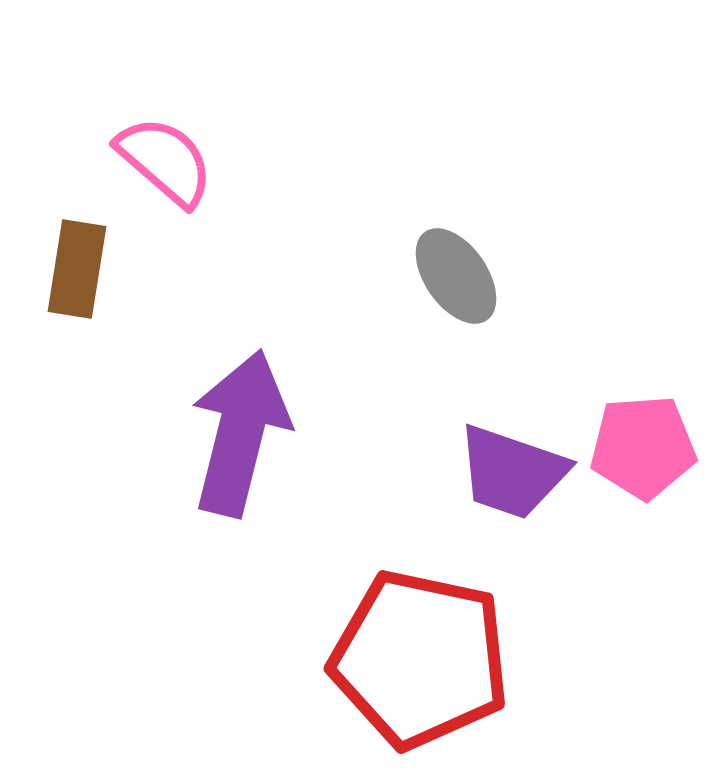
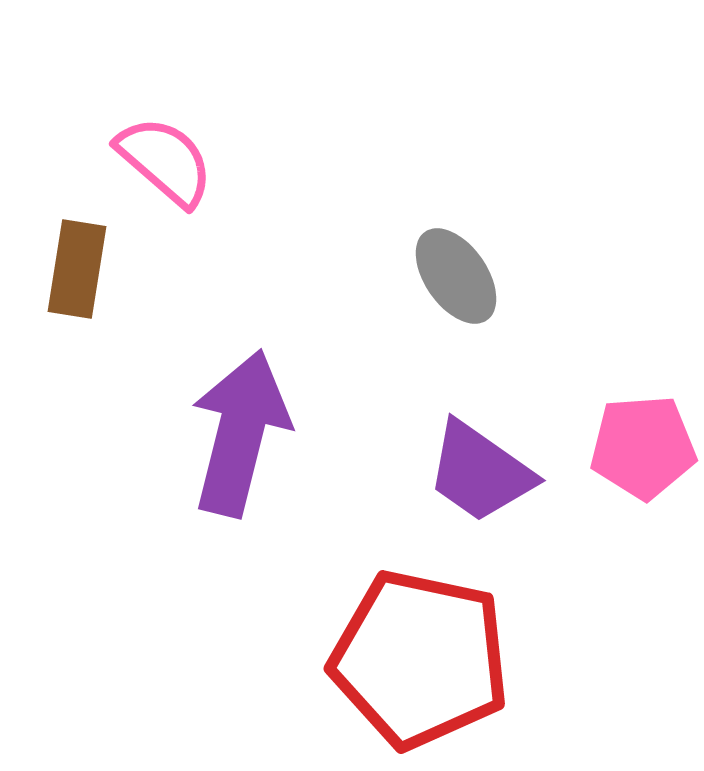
purple trapezoid: moved 32 px left; rotated 16 degrees clockwise
